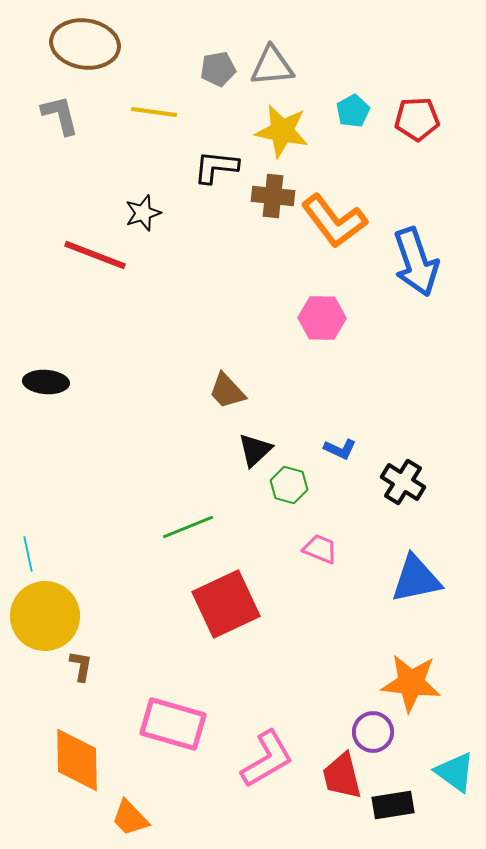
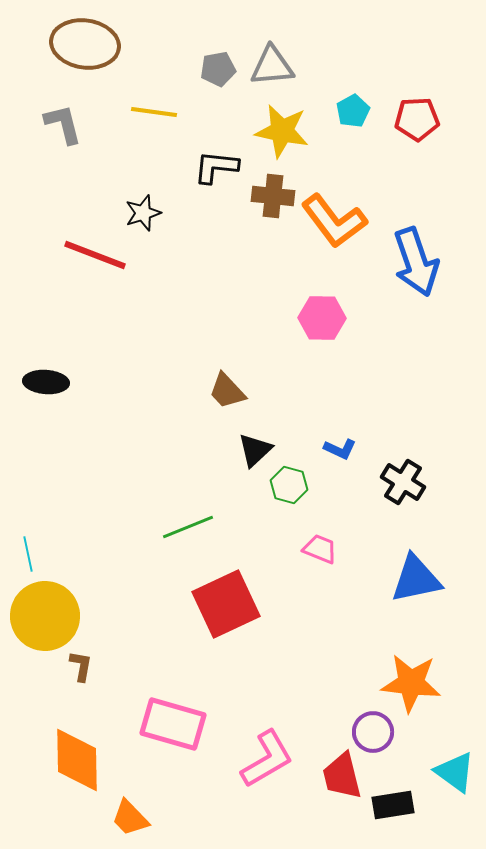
gray L-shape: moved 3 px right, 9 px down
